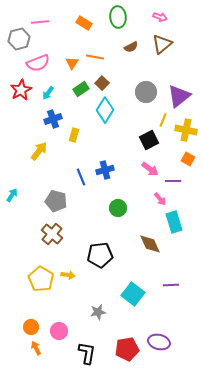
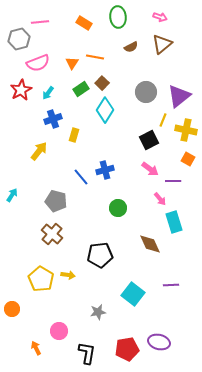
blue line at (81, 177): rotated 18 degrees counterclockwise
orange circle at (31, 327): moved 19 px left, 18 px up
